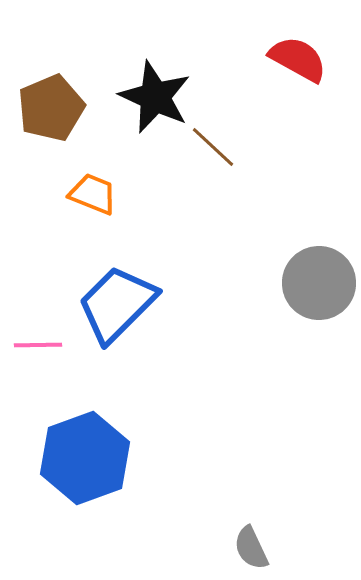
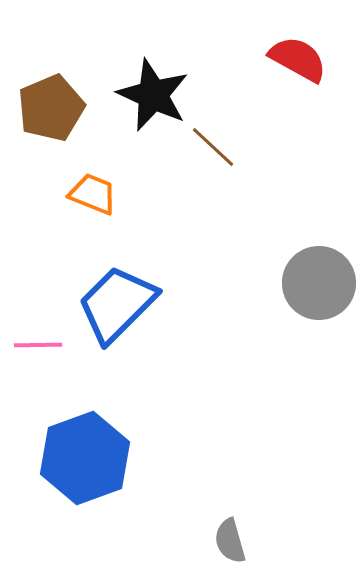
black star: moved 2 px left, 2 px up
gray semicircle: moved 21 px left, 7 px up; rotated 9 degrees clockwise
